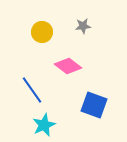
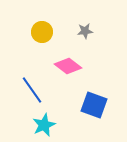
gray star: moved 2 px right, 5 px down
